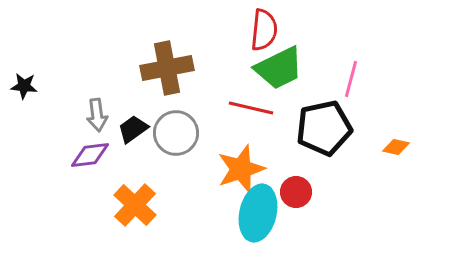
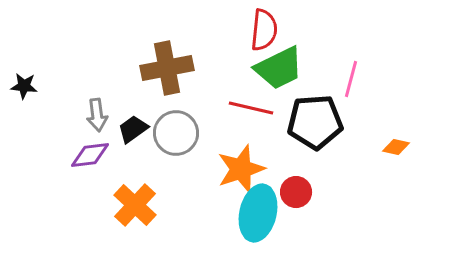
black pentagon: moved 9 px left, 6 px up; rotated 8 degrees clockwise
